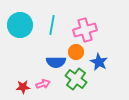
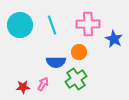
cyan line: rotated 30 degrees counterclockwise
pink cross: moved 3 px right, 6 px up; rotated 15 degrees clockwise
orange circle: moved 3 px right
blue star: moved 15 px right, 23 px up
green cross: rotated 20 degrees clockwise
pink arrow: rotated 40 degrees counterclockwise
